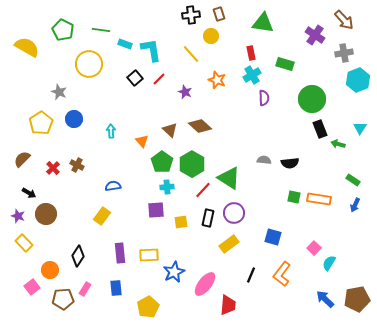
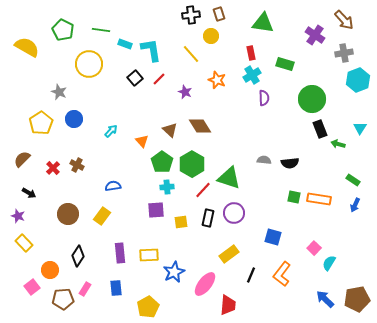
brown diamond at (200, 126): rotated 15 degrees clockwise
cyan arrow at (111, 131): rotated 48 degrees clockwise
green triangle at (229, 178): rotated 15 degrees counterclockwise
brown circle at (46, 214): moved 22 px right
yellow rectangle at (229, 244): moved 10 px down
